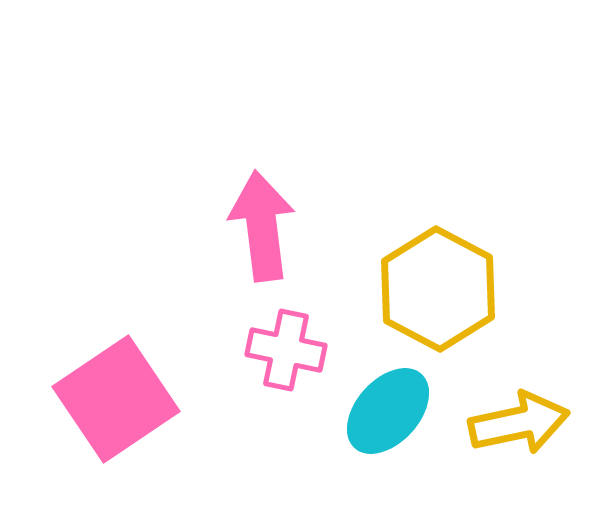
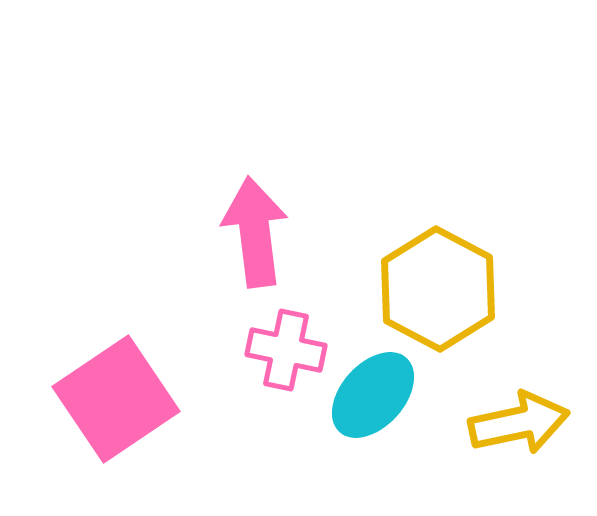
pink arrow: moved 7 px left, 6 px down
cyan ellipse: moved 15 px left, 16 px up
